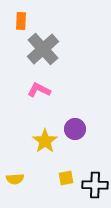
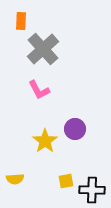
pink L-shape: rotated 145 degrees counterclockwise
yellow square: moved 3 px down
black cross: moved 3 px left, 5 px down
